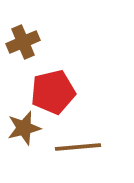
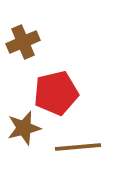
red pentagon: moved 3 px right, 1 px down
